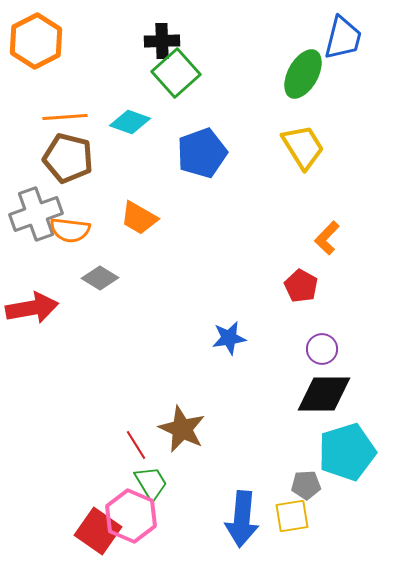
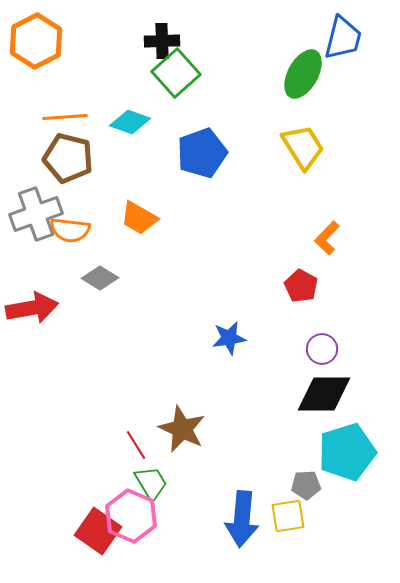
yellow square: moved 4 px left
